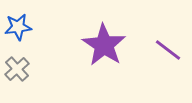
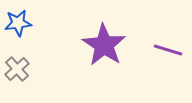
blue star: moved 4 px up
purple line: rotated 20 degrees counterclockwise
